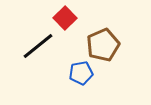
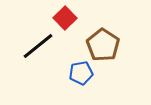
brown pentagon: rotated 16 degrees counterclockwise
